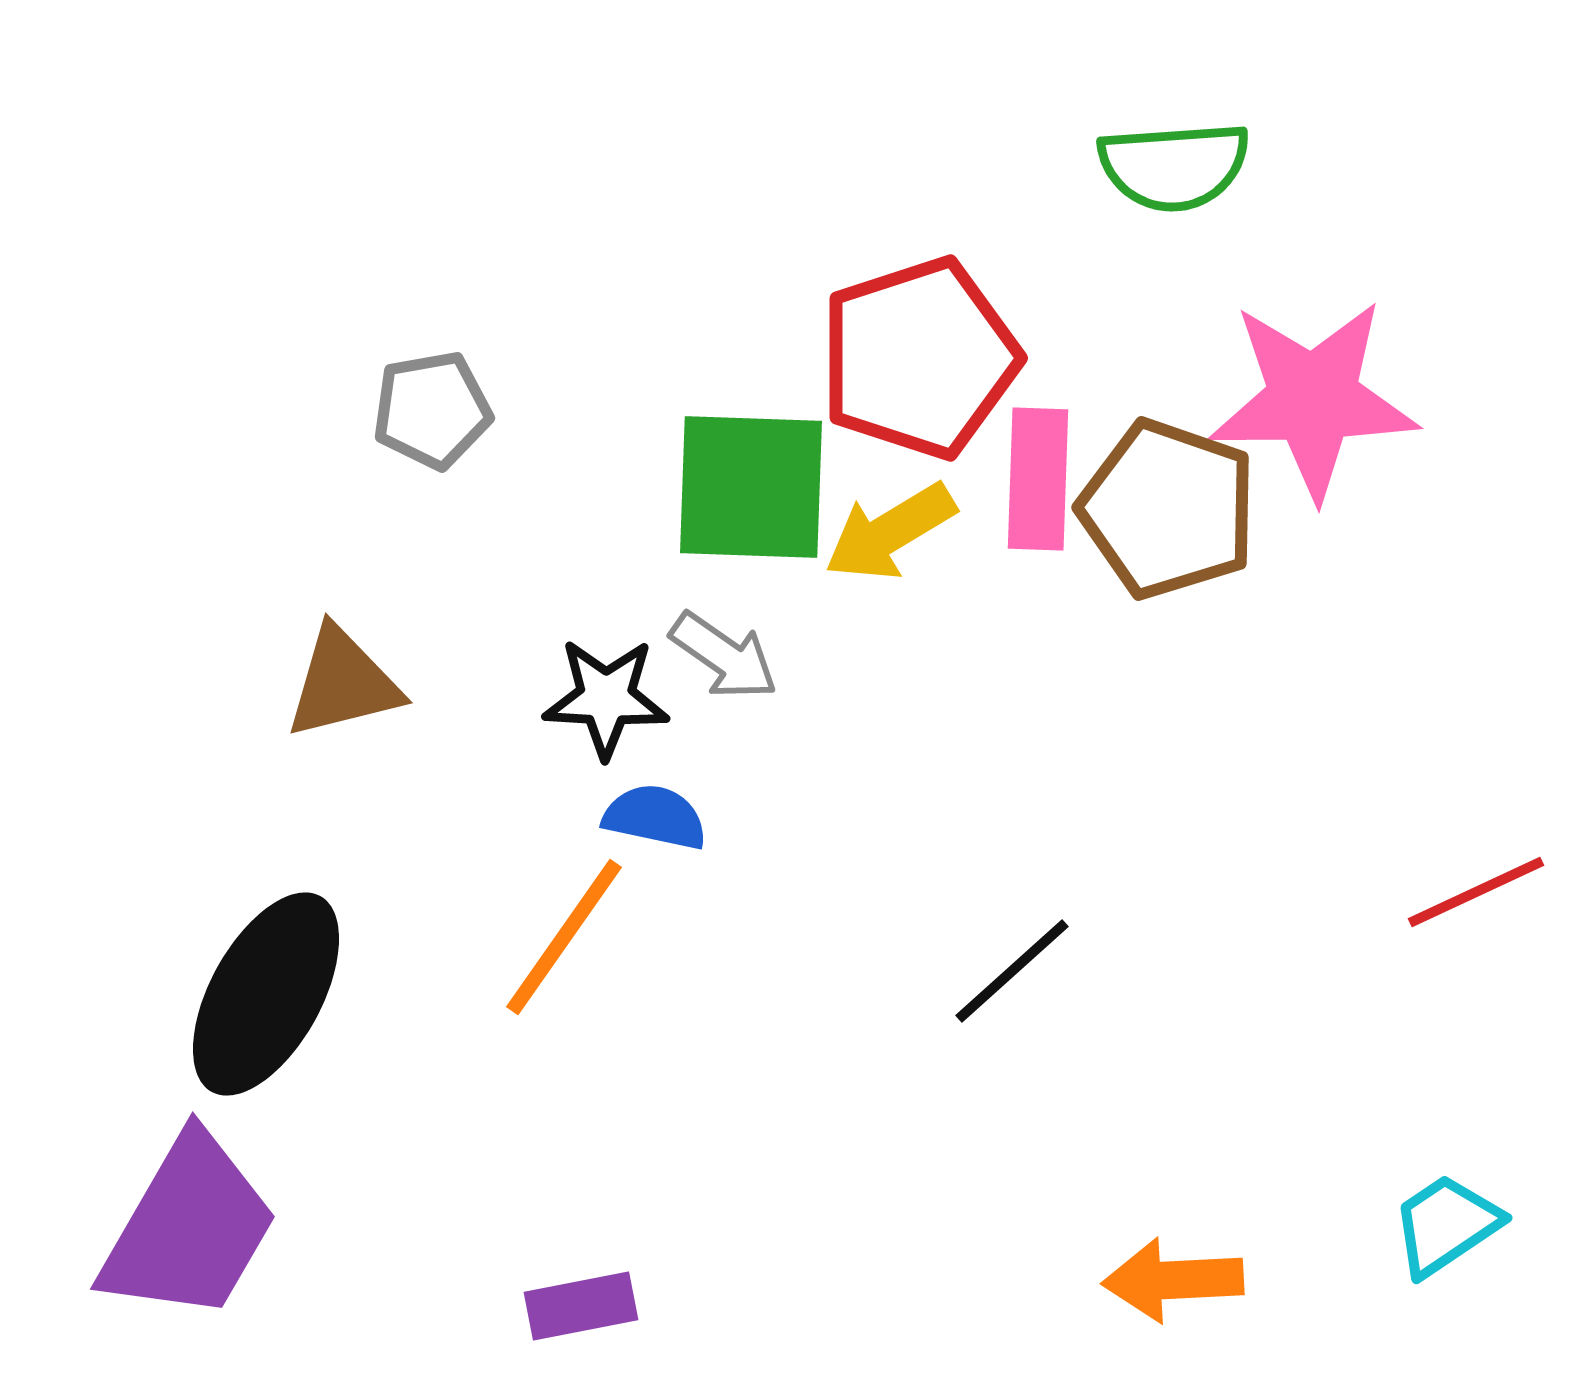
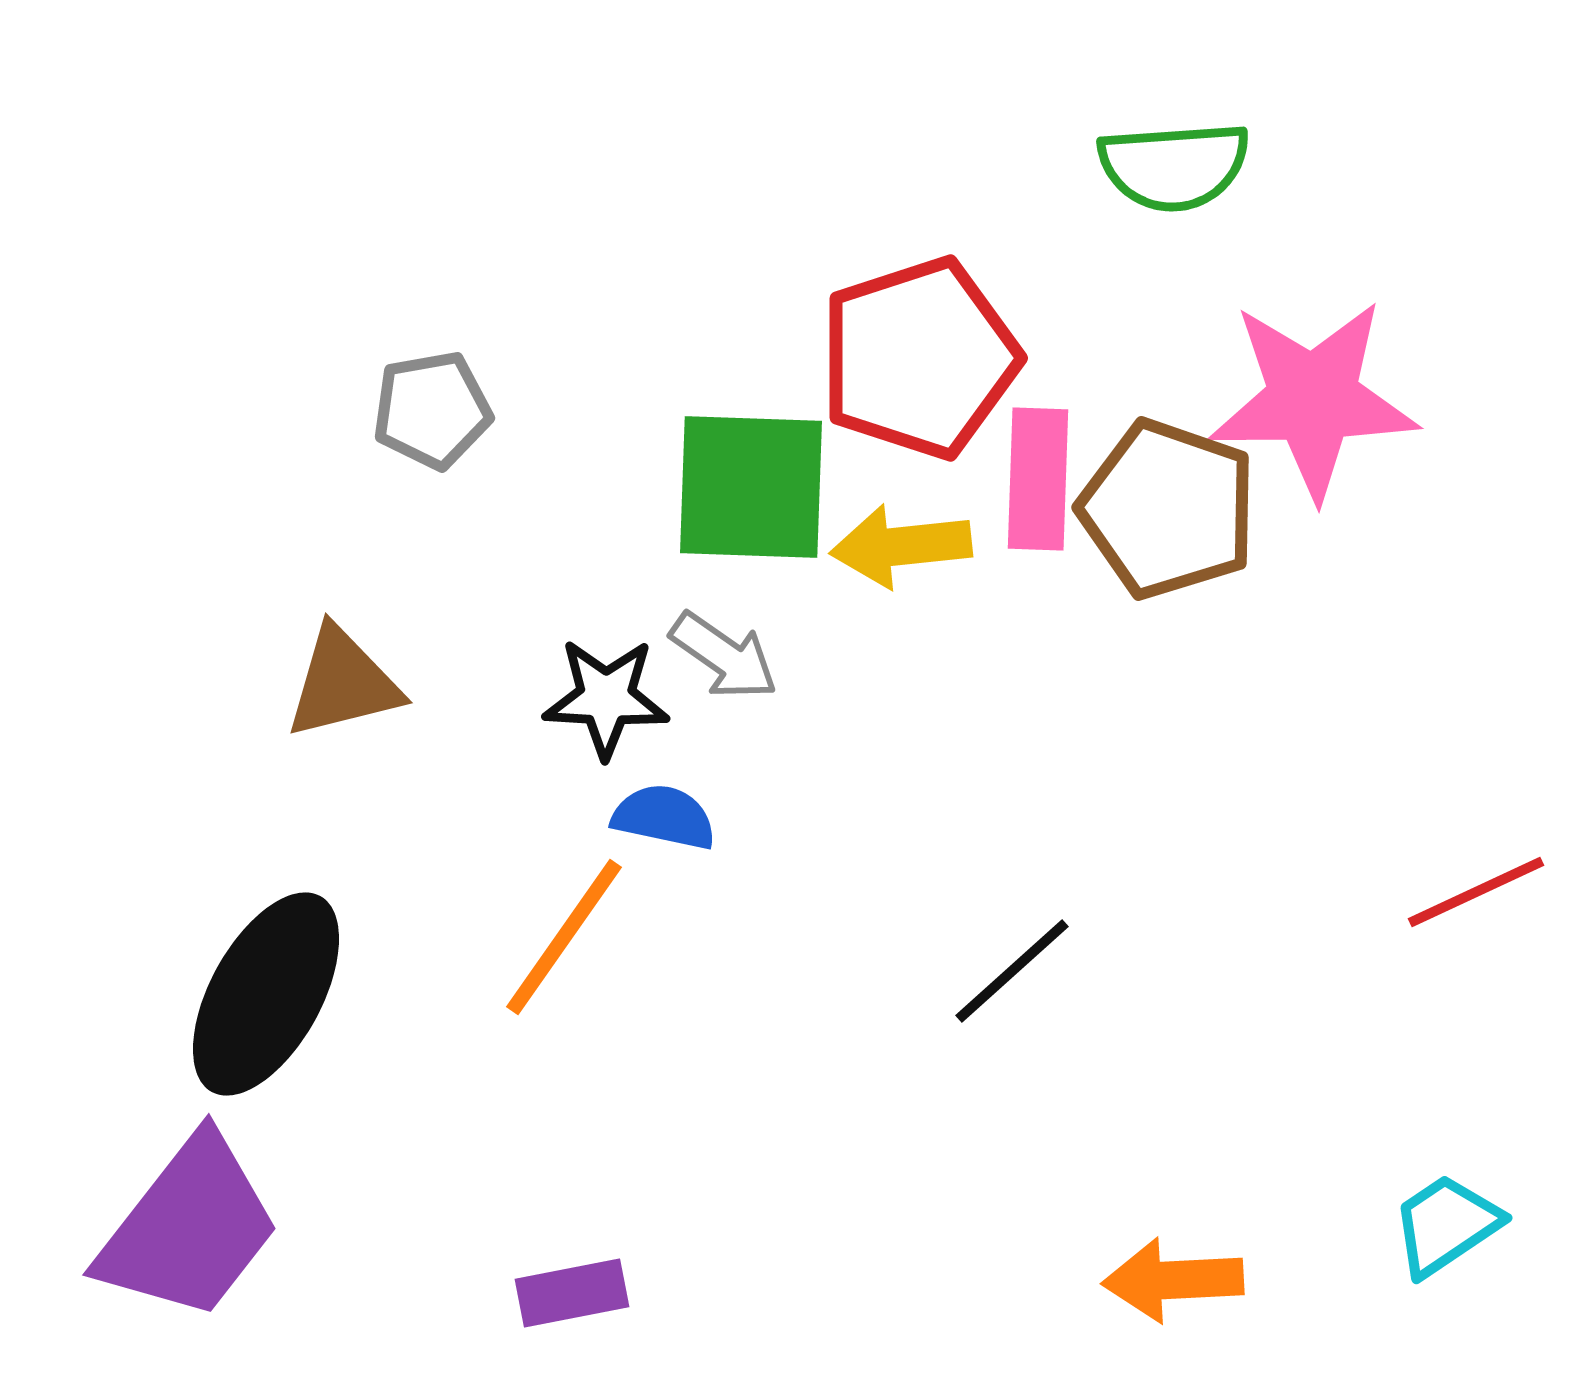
yellow arrow: moved 11 px right, 14 px down; rotated 25 degrees clockwise
blue semicircle: moved 9 px right
purple trapezoid: rotated 8 degrees clockwise
purple rectangle: moved 9 px left, 13 px up
